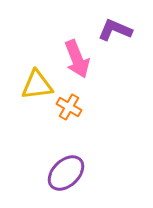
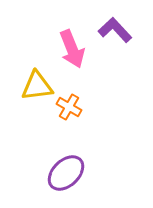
purple L-shape: rotated 24 degrees clockwise
pink arrow: moved 5 px left, 10 px up
yellow triangle: moved 1 px down
